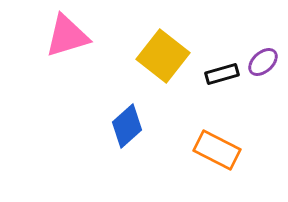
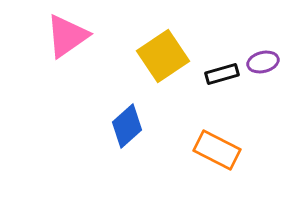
pink triangle: rotated 18 degrees counterclockwise
yellow square: rotated 18 degrees clockwise
purple ellipse: rotated 28 degrees clockwise
